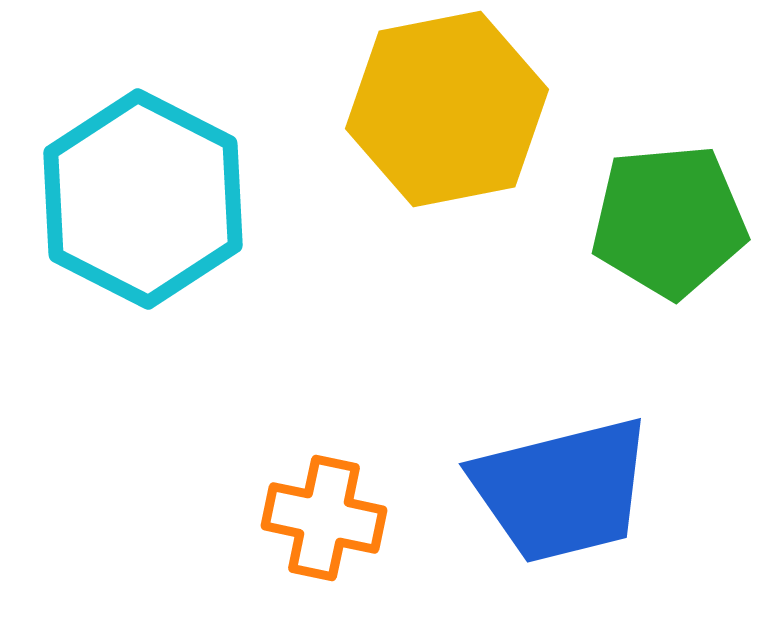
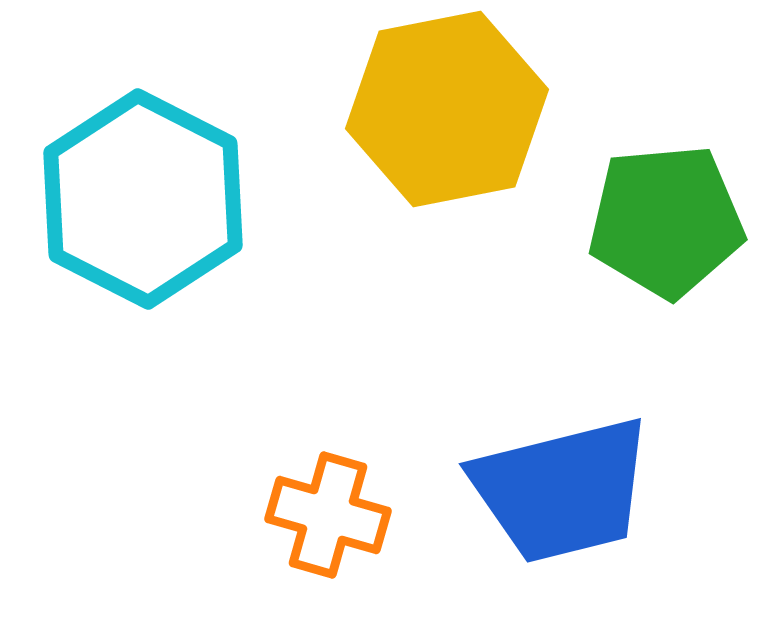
green pentagon: moved 3 px left
orange cross: moved 4 px right, 3 px up; rotated 4 degrees clockwise
